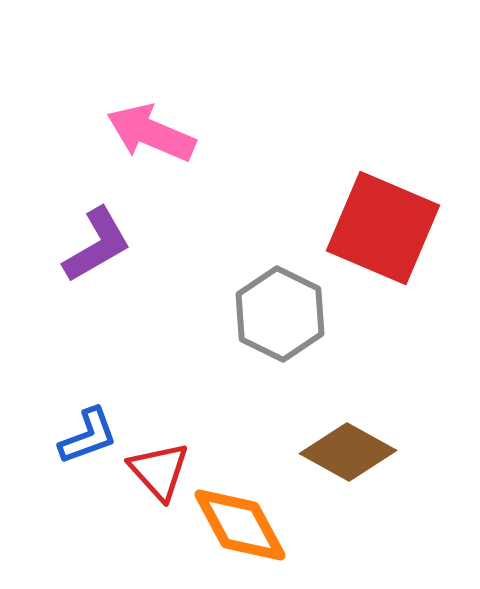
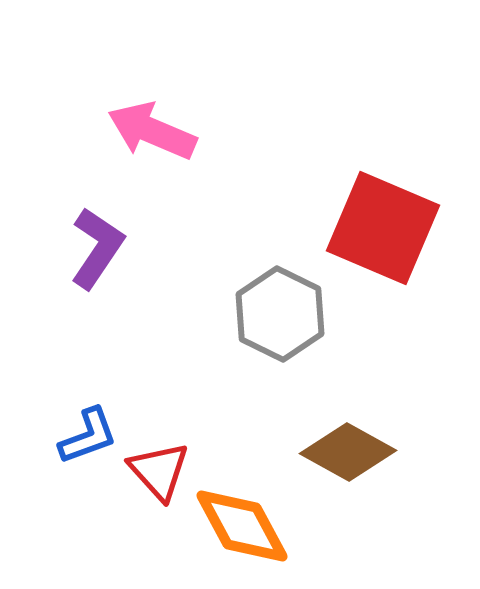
pink arrow: moved 1 px right, 2 px up
purple L-shape: moved 3 px down; rotated 26 degrees counterclockwise
orange diamond: moved 2 px right, 1 px down
